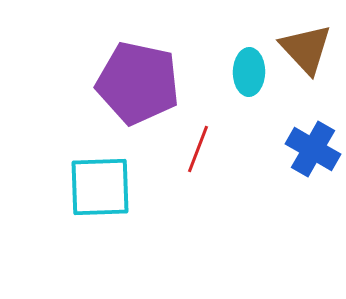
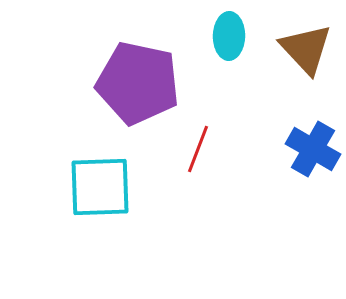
cyan ellipse: moved 20 px left, 36 px up
